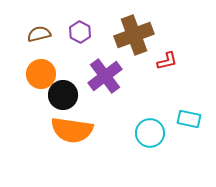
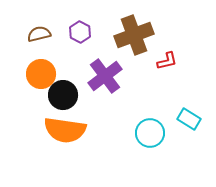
cyan rectangle: rotated 20 degrees clockwise
orange semicircle: moved 7 px left
